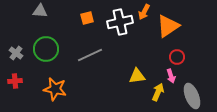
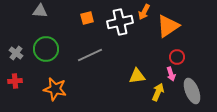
pink arrow: moved 2 px up
gray ellipse: moved 5 px up
